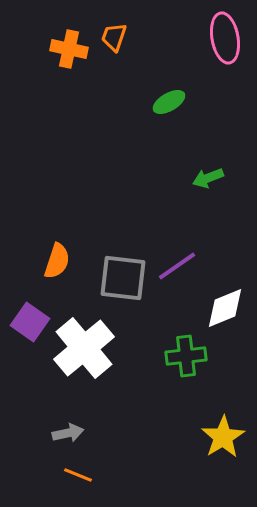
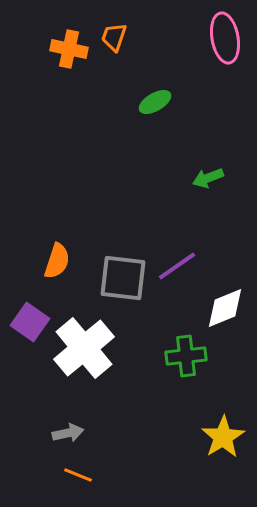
green ellipse: moved 14 px left
